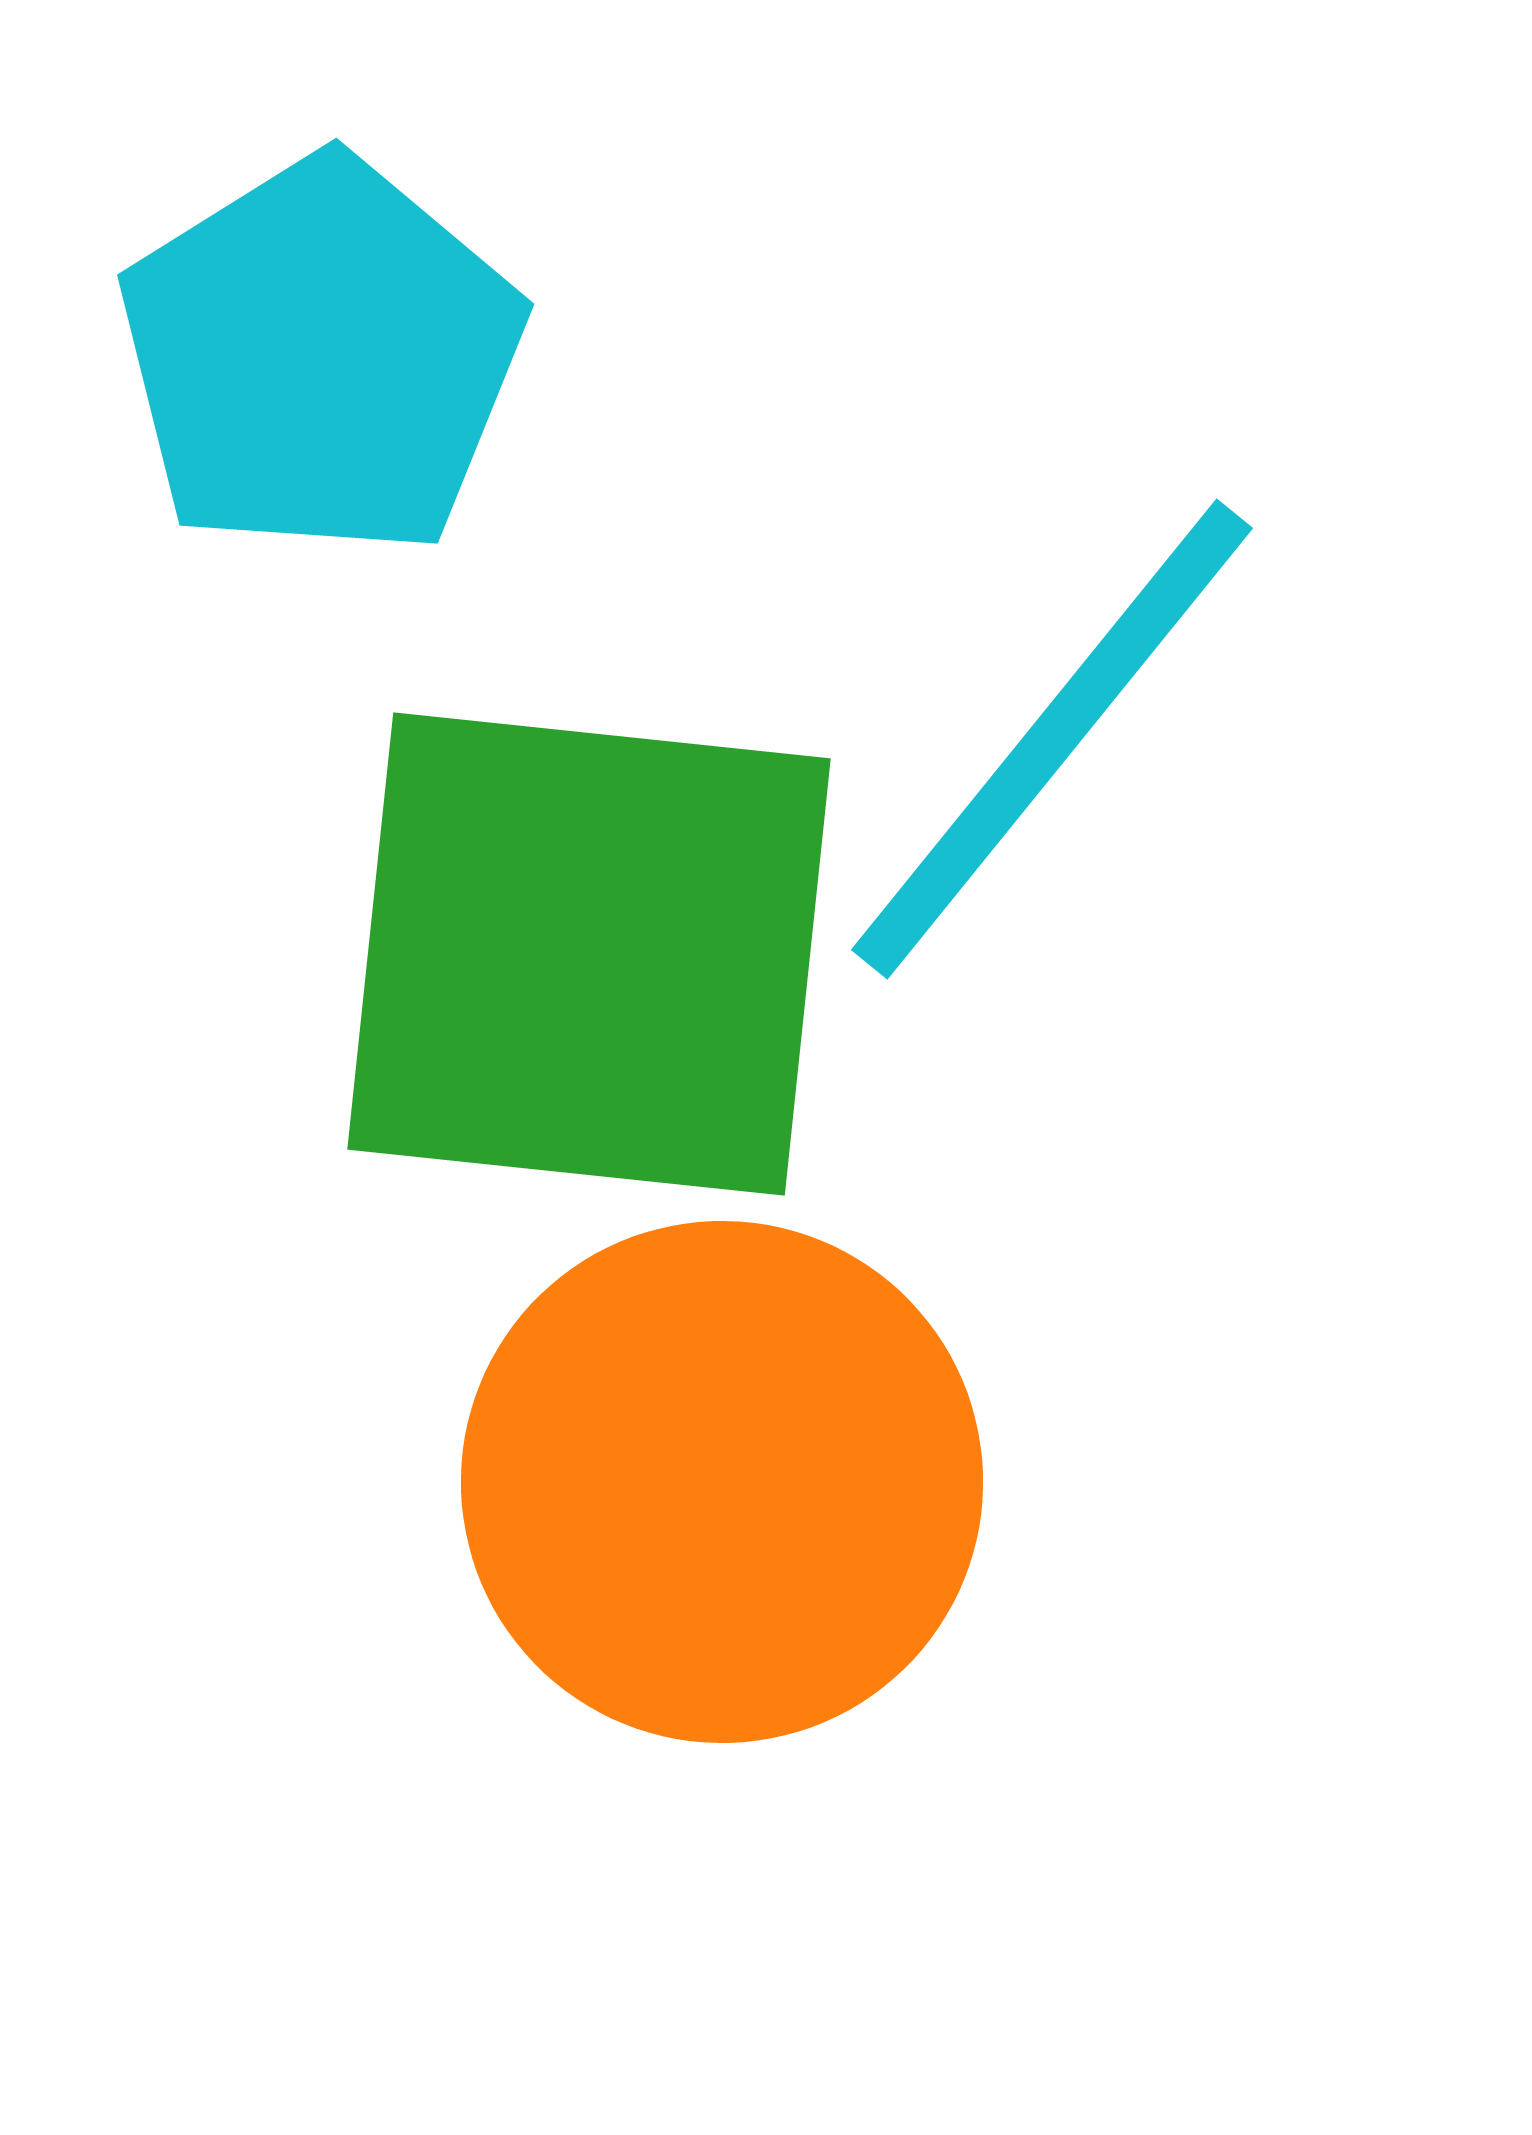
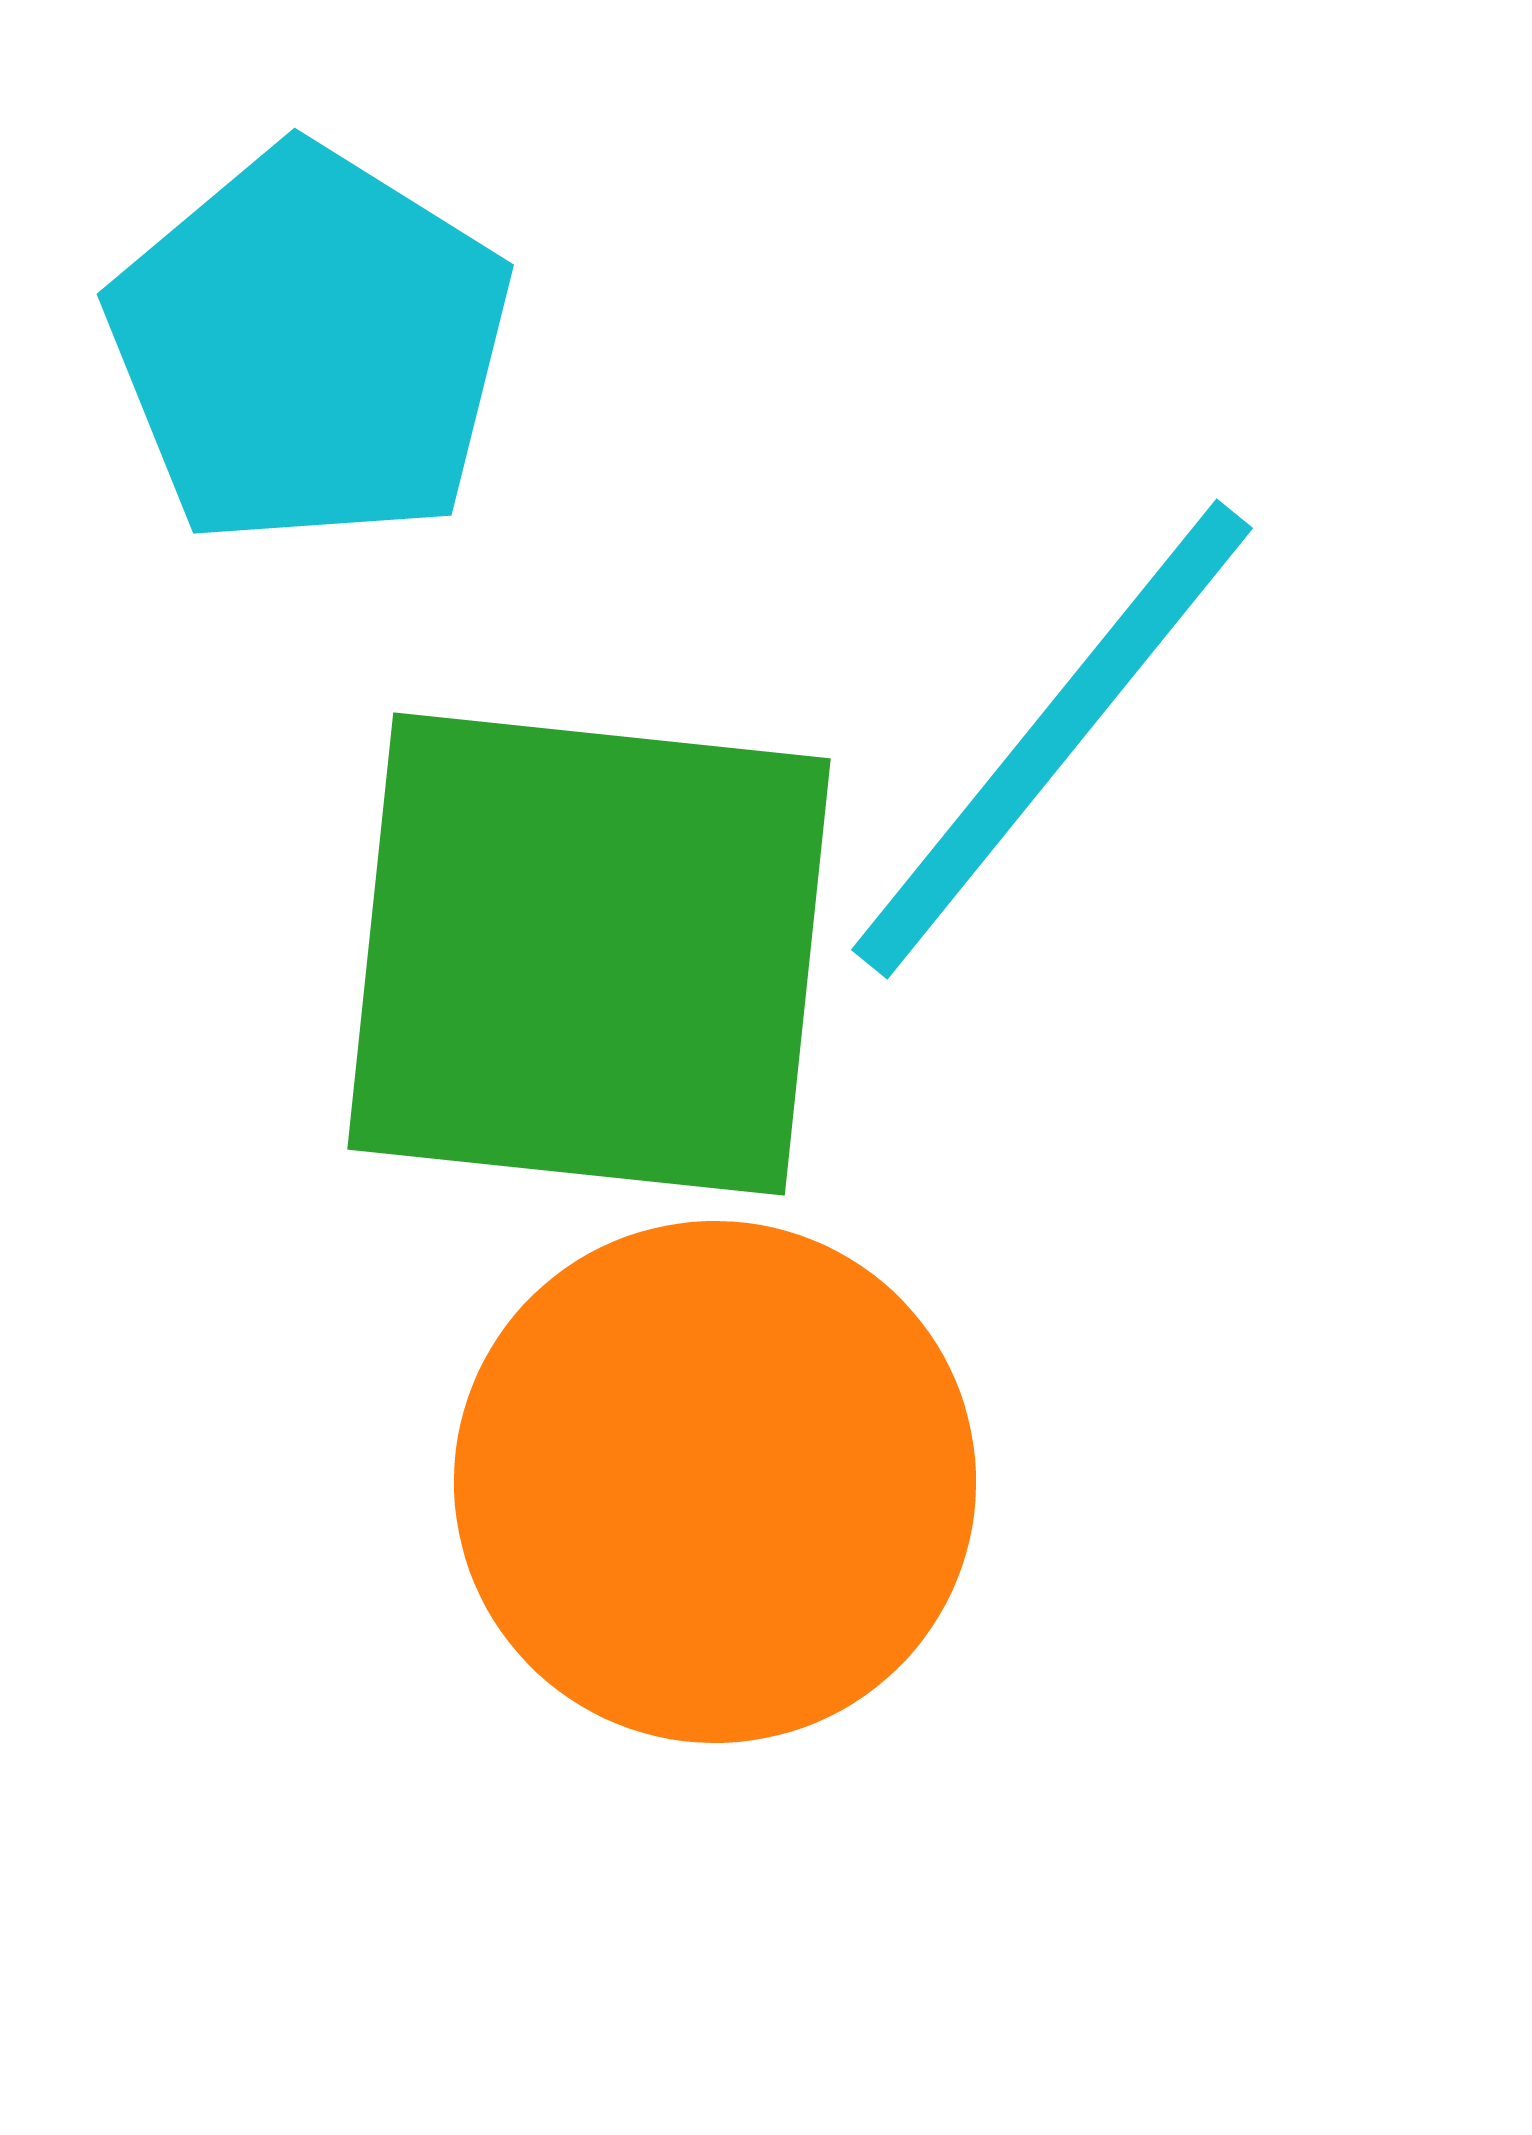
cyan pentagon: moved 11 px left, 10 px up; rotated 8 degrees counterclockwise
orange circle: moved 7 px left
